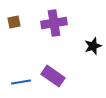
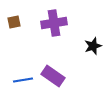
blue line: moved 2 px right, 2 px up
